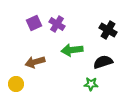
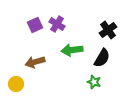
purple square: moved 1 px right, 2 px down
black cross: rotated 24 degrees clockwise
black semicircle: moved 1 px left, 4 px up; rotated 138 degrees clockwise
green star: moved 3 px right, 2 px up; rotated 16 degrees clockwise
